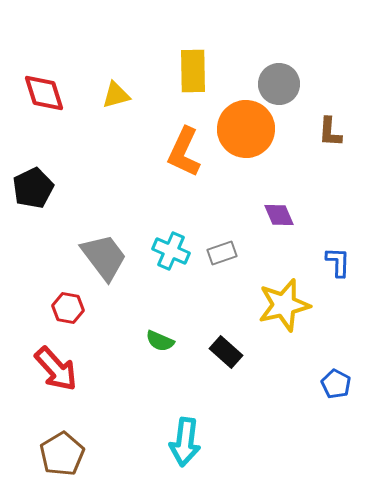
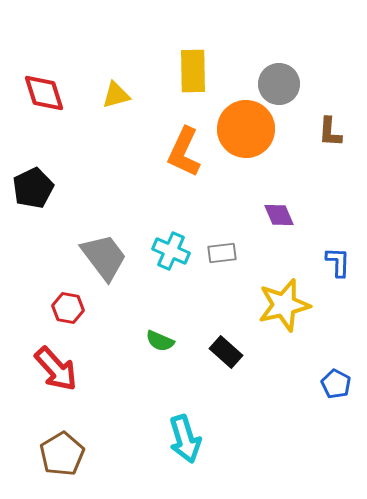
gray rectangle: rotated 12 degrees clockwise
cyan arrow: moved 3 px up; rotated 24 degrees counterclockwise
